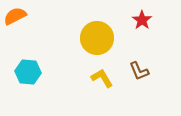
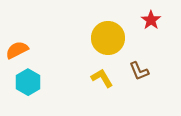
orange semicircle: moved 2 px right, 34 px down
red star: moved 9 px right
yellow circle: moved 11 px right
cyan hexagon: moved 10 px down; rotated 25 degrees clockwise
